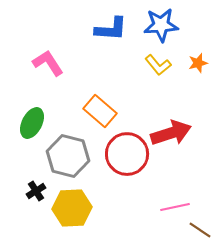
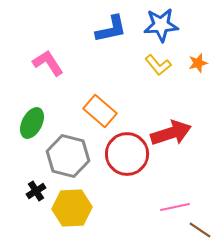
blue L-shape: rotated 16 degrees counterclockwise
